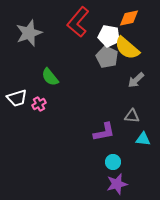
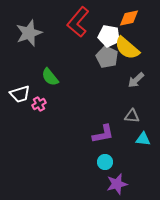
white trapezoid: moved 3 px right, 4 px up
purple L-shape: moved 1 px left, 2 px down
cyan circle: moved 8 px left
